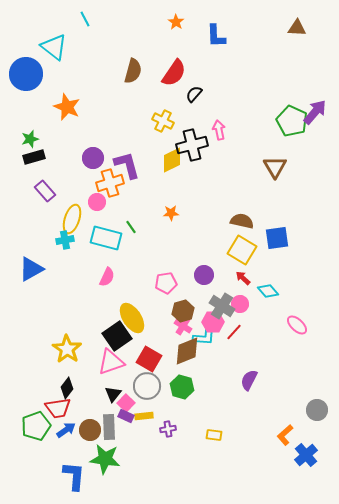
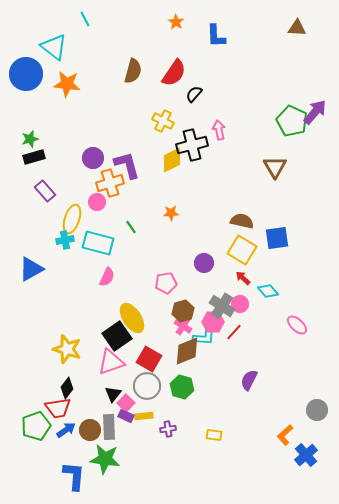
orange star at (67, 107): moved 23 px up; rotated 16 degrees counterclockwise
cyan rectangle at (106, 238): moved 8 px left, 5 px down
purple circle at (204, 275): moved 12 px up
yellow star at (67, 349): rotated 16 degrees counterclockwise
